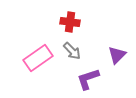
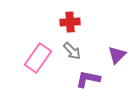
red cross: rotated 12 degrees counterclockwise
pink rectangle: rotated 20 degrees counterclockwise
purple L-shape: rotated 30 degrees clockwise
